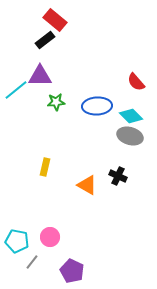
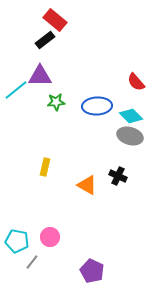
purple pentagon: moved 20 px right
